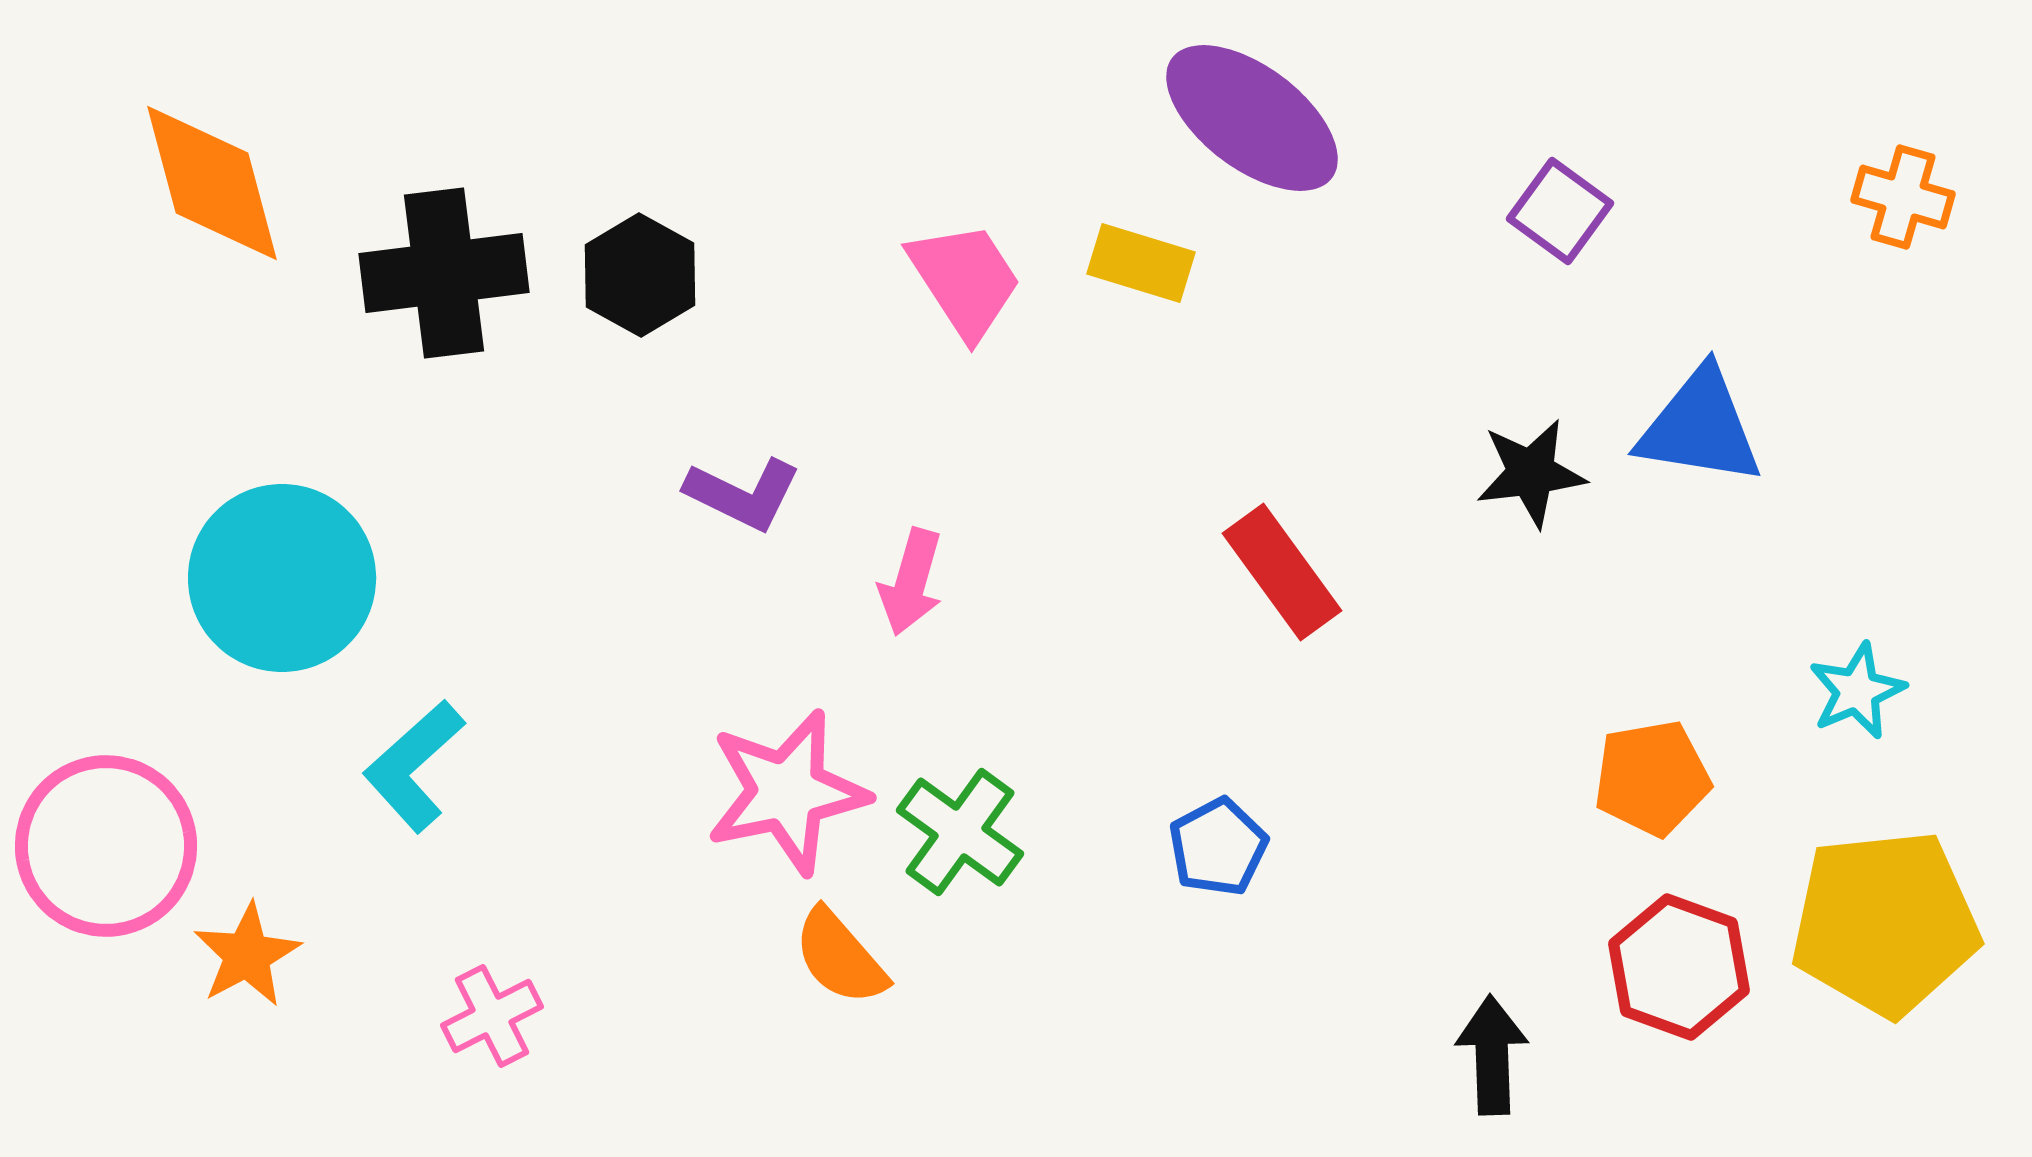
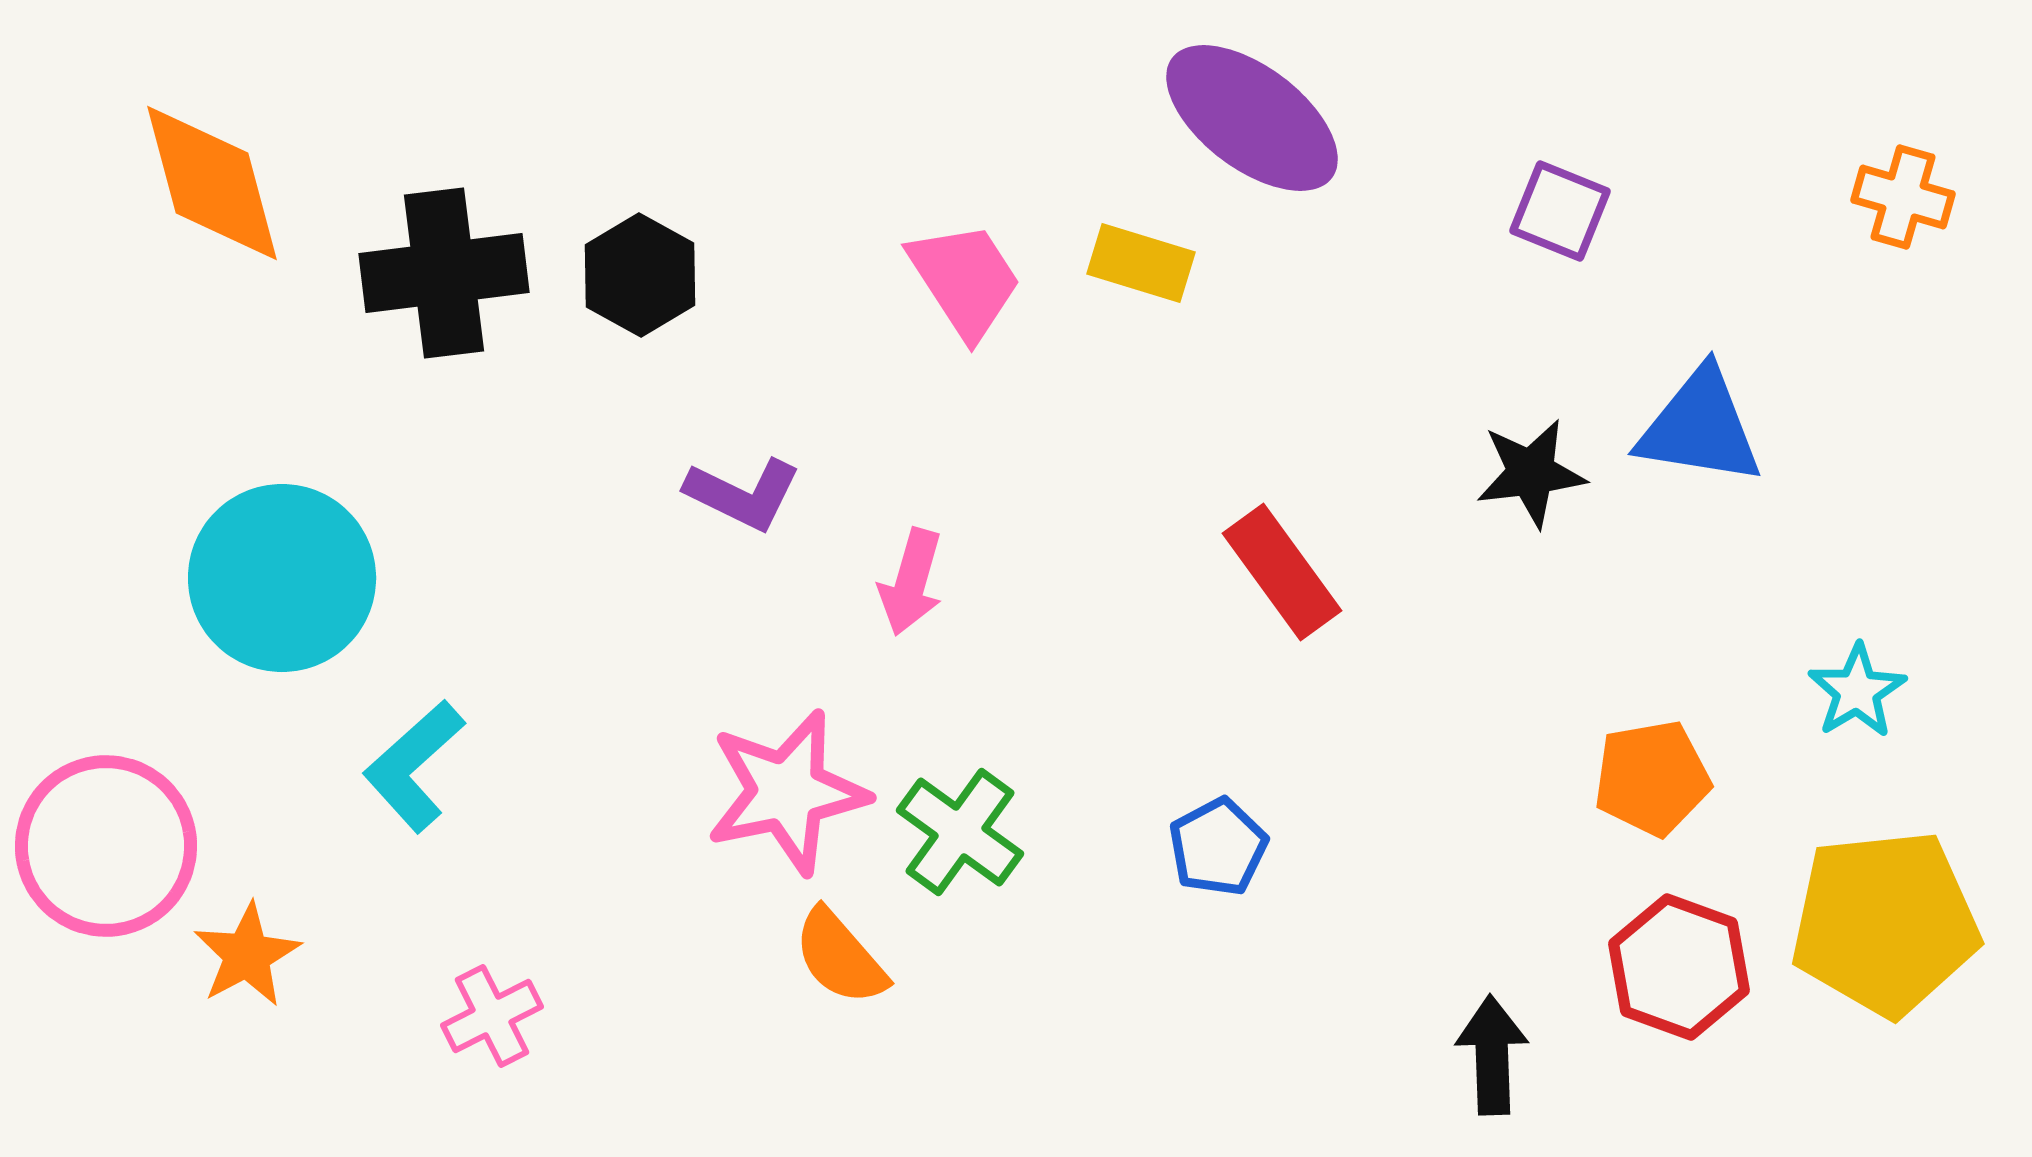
purple square: rotated 14 degrees counterclockwise
cyan star: rotated 8 degrees counterclockwise
